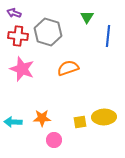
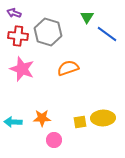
blue line: moved 1 px left, 2 px up; rotated 60 degrees counterclockwise
yellow ellipse: moved 1 px left, 1 px down
